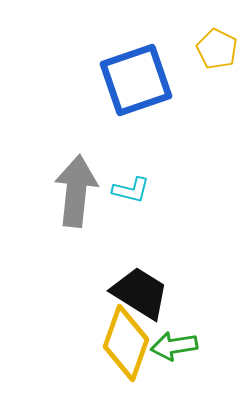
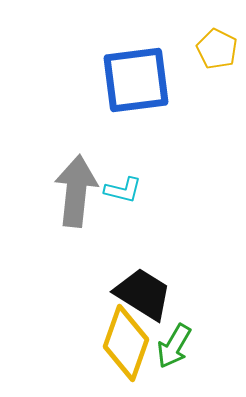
blue square: rotated 12 degrees clockwise
cyan L-shape: moved 8 px left
black trapezoid: moved 3 px right, 1 px down
green arrow: rotated 51 degrees counterclockwise
